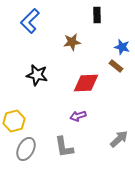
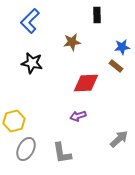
blue star: rotated 21 degrees counterclockwise
black star: moved 5 px left, 12 px up
gray L-shape: moved 2 px left, 6 px down
